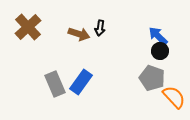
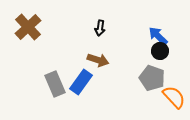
brown arrow: moved 19 px right, 26 px down
